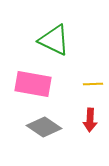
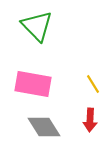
green triangle: moved 17 px left, 14 px up; rotated 20 degrees clockwise
yellow line: rotated 60 degrees clockwise
gray diamond: rotated 24 degrees clockwise
